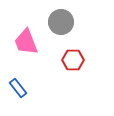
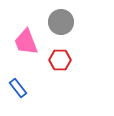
red hexagon: moved 13 px left
